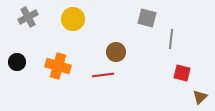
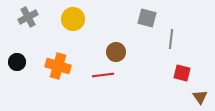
brown triangle: rotated 21 degrees counterclockwise
